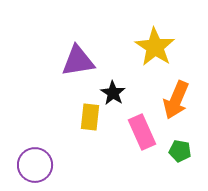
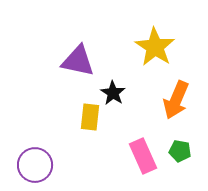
purple triangle: rotated 21 degrees clockwise
pink rectangle: moved 1 px right, 24 px down
